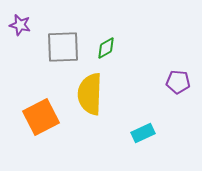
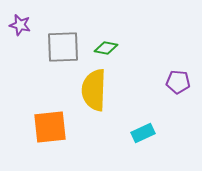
green diamond: rotated 40 degrees clockwise
yellow semicircle: moved 4 px right, 4 px up
orange square: moved 9 px right, 10 px down; rotated 21 degrees clockwise
